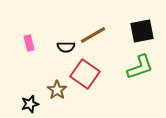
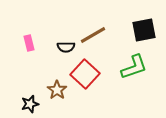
black square: moved 2 px right, 1 px up
green L-shape: moved 6 px left
red square: rotated 8 degrees clockwise
